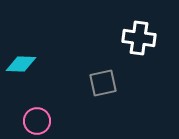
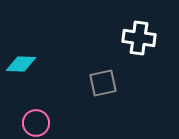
pink circle: moved 1 px left, 2 px down
